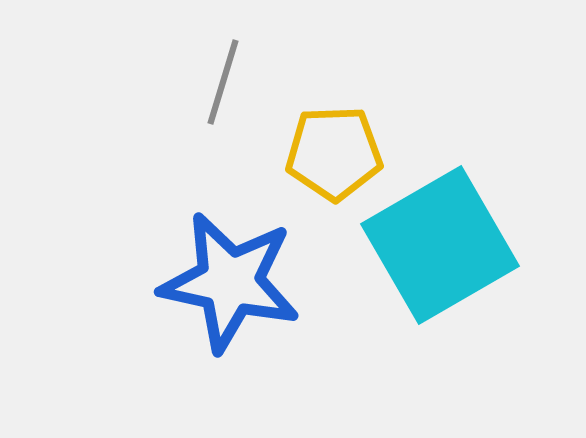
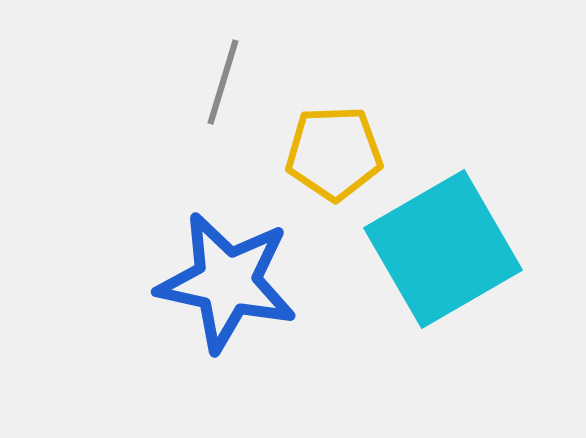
cyan square: moved 3 px right, 4 px down
blue star: moved 3 px left
